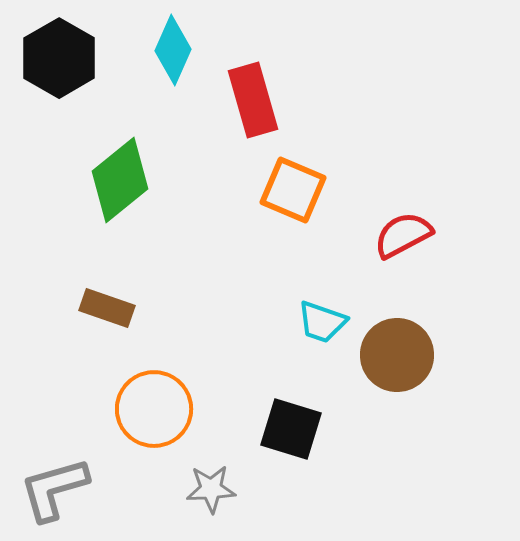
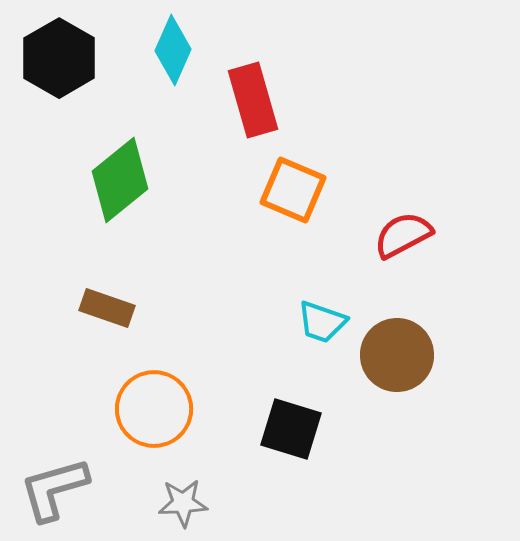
gray star: moved 28 px left, 14 px down
